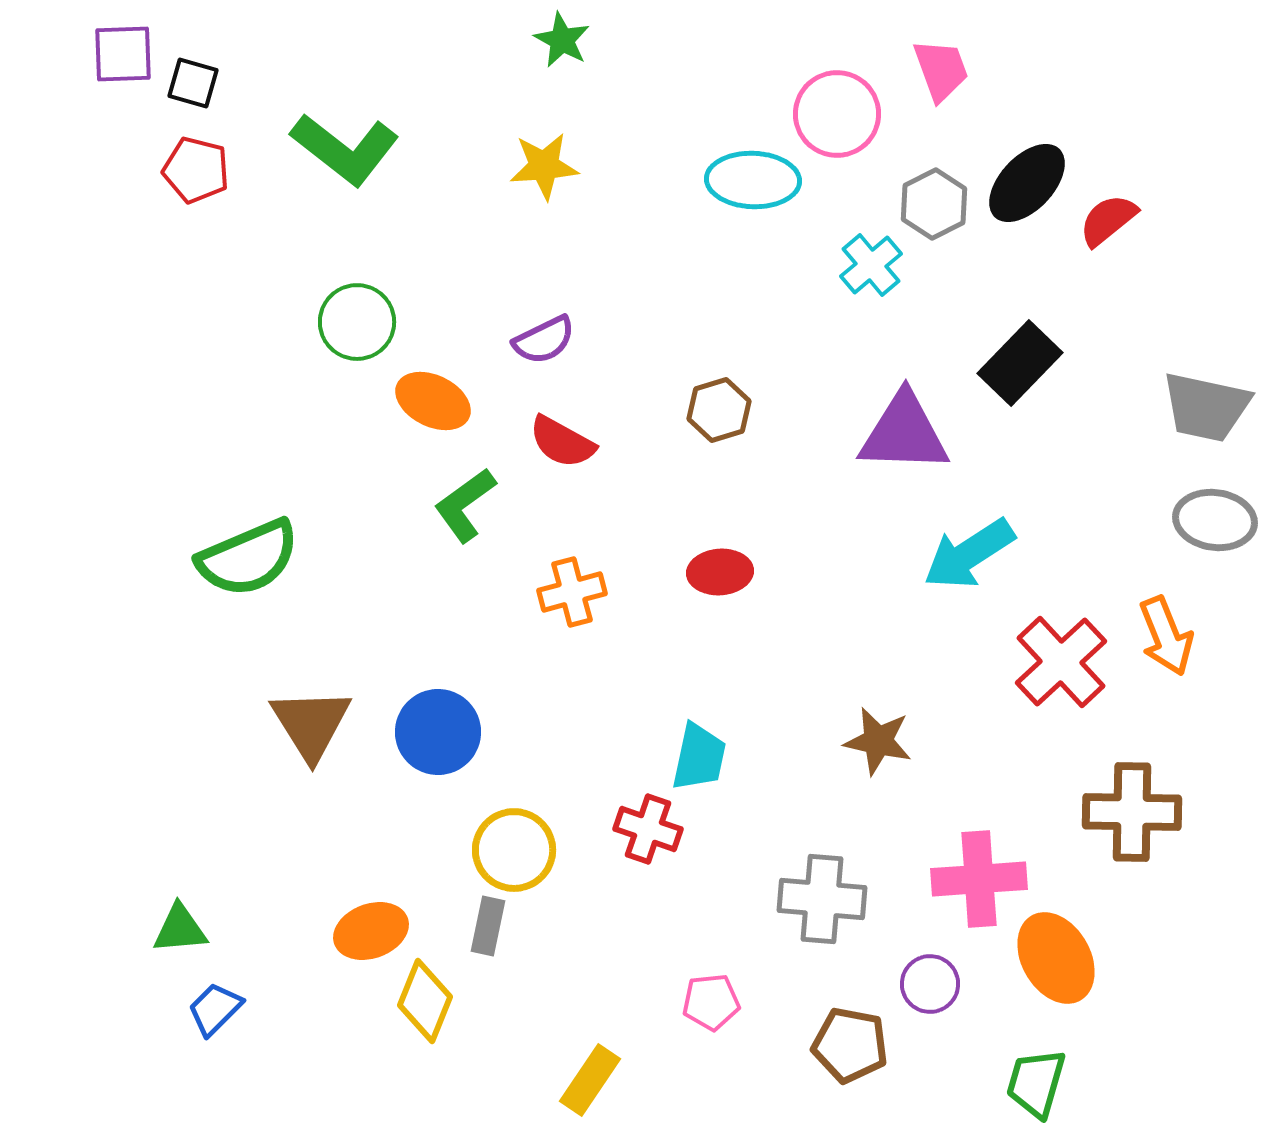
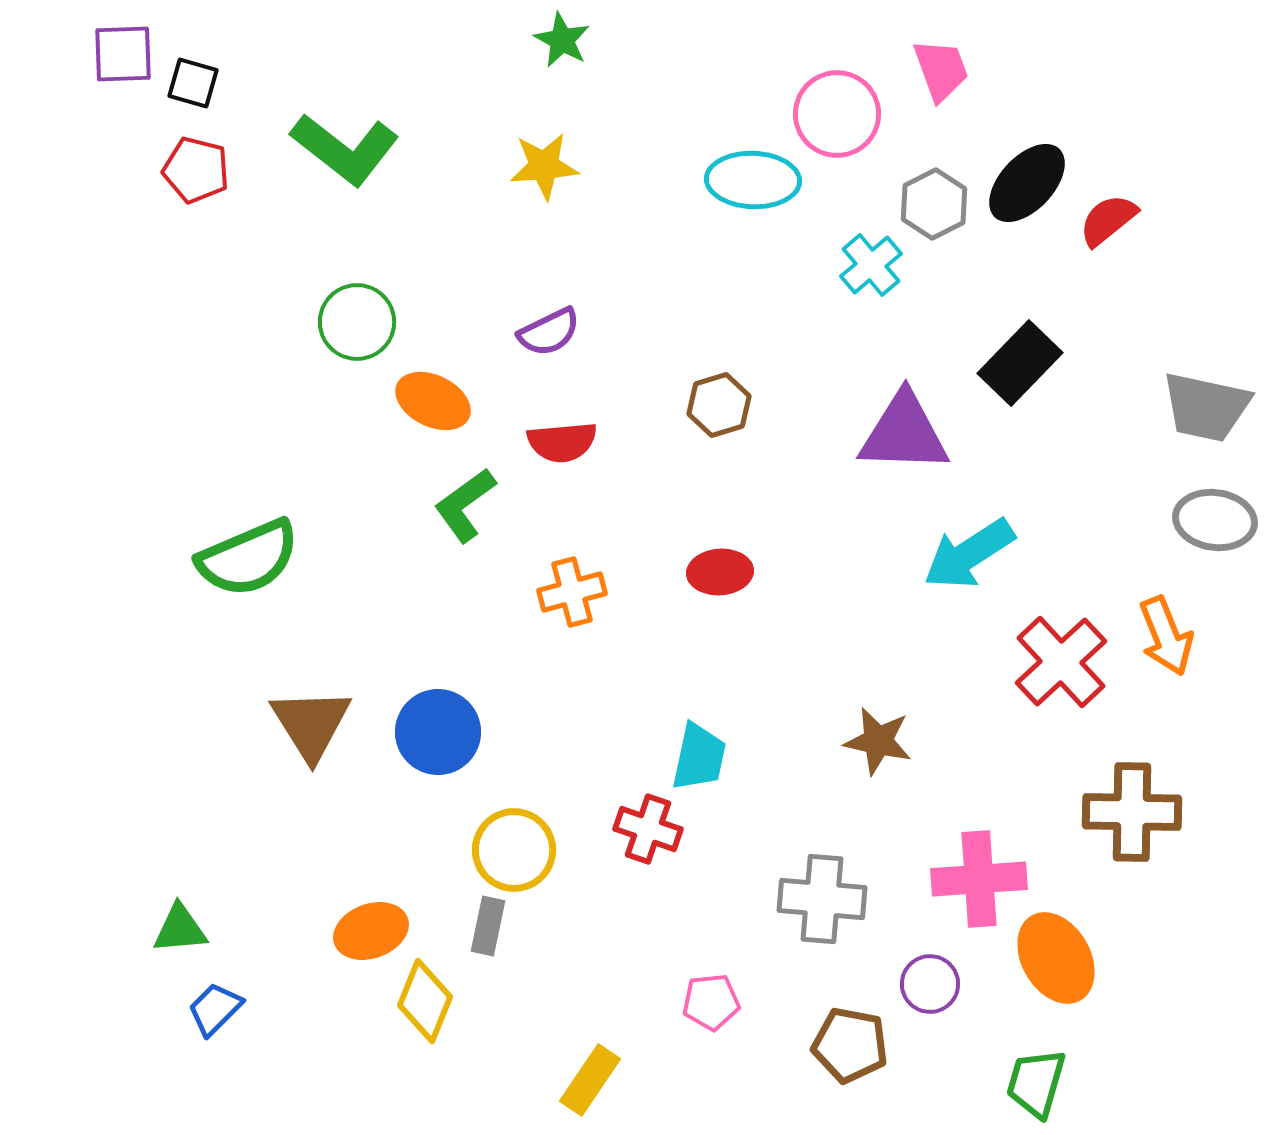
purple semicircle at (544, 340): moved 5 px right, 8 px up
brown hexagon at (719, 410): moved 5 px up
red semicircle at (562, 442): rotated 34 degrees counterclockwise
